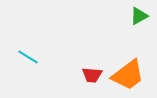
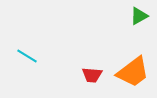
cyan line: moved 1 px left, 1 px up
orange trapezoid: moved 5 px right, 3 px up
